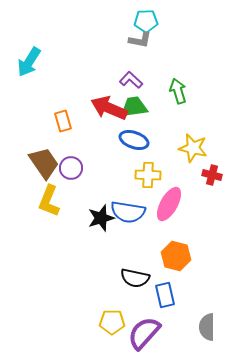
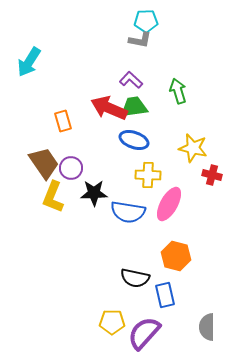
yellow L-shape: moved 4 px right, 4 px up
black star: moved 7 px left, 25 px up; rotated 16 degrees clockwise
